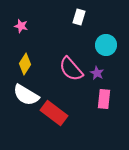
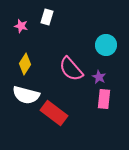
white rectangle: moved 32 px left
purple star: moved 2 px right, 4 px down
white semicircle: rotated 16 degrees counterclockwise
